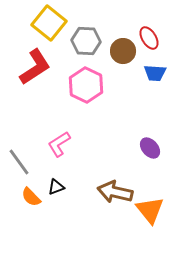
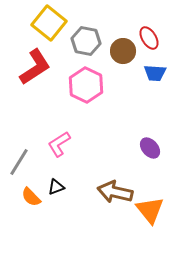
gray hexagon: rotated 8 degrees clockwise
gray line: rotated 68 degrees clockwise
